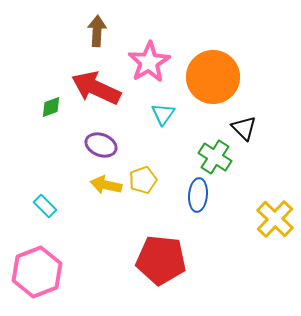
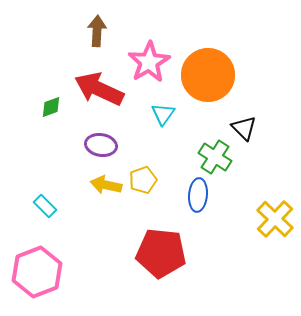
orange circle: moved 5 px left, 2 px up
red arrow: moved 3 px right, 1 px down
purple ellipse: rotated 12 degrees counterclockwise
red pentagon: moved 7 px up
